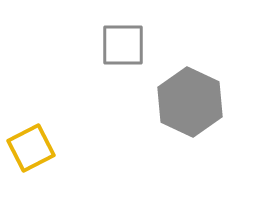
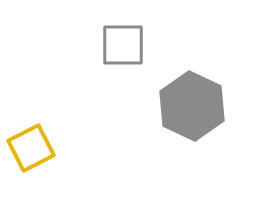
gray hexagon: moved 2 px right, 4 px down
